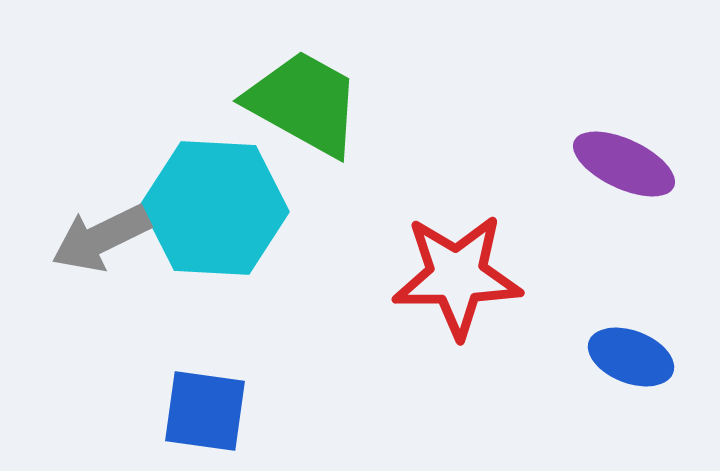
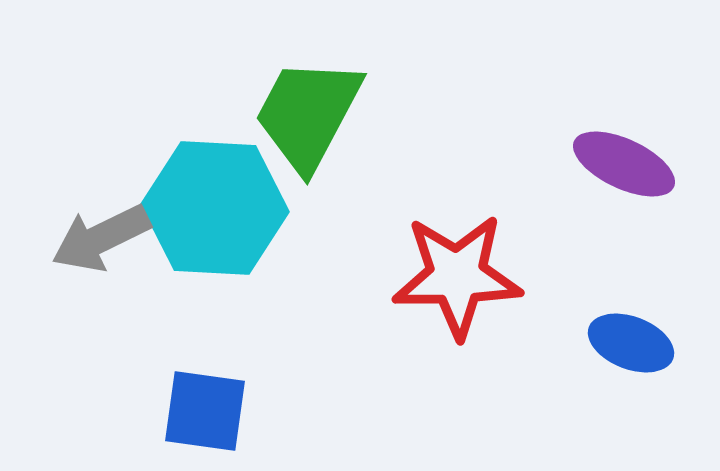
green trapezoid: moved 4 px right, 11 px down; rotated 91 degrees counterclockwise
blue ellipse: moved 14 px up
